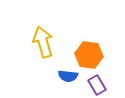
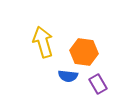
orange hexagon: moved 5 px left, 3 px up
purple rectangle: moved 1 px right, 1 px up
